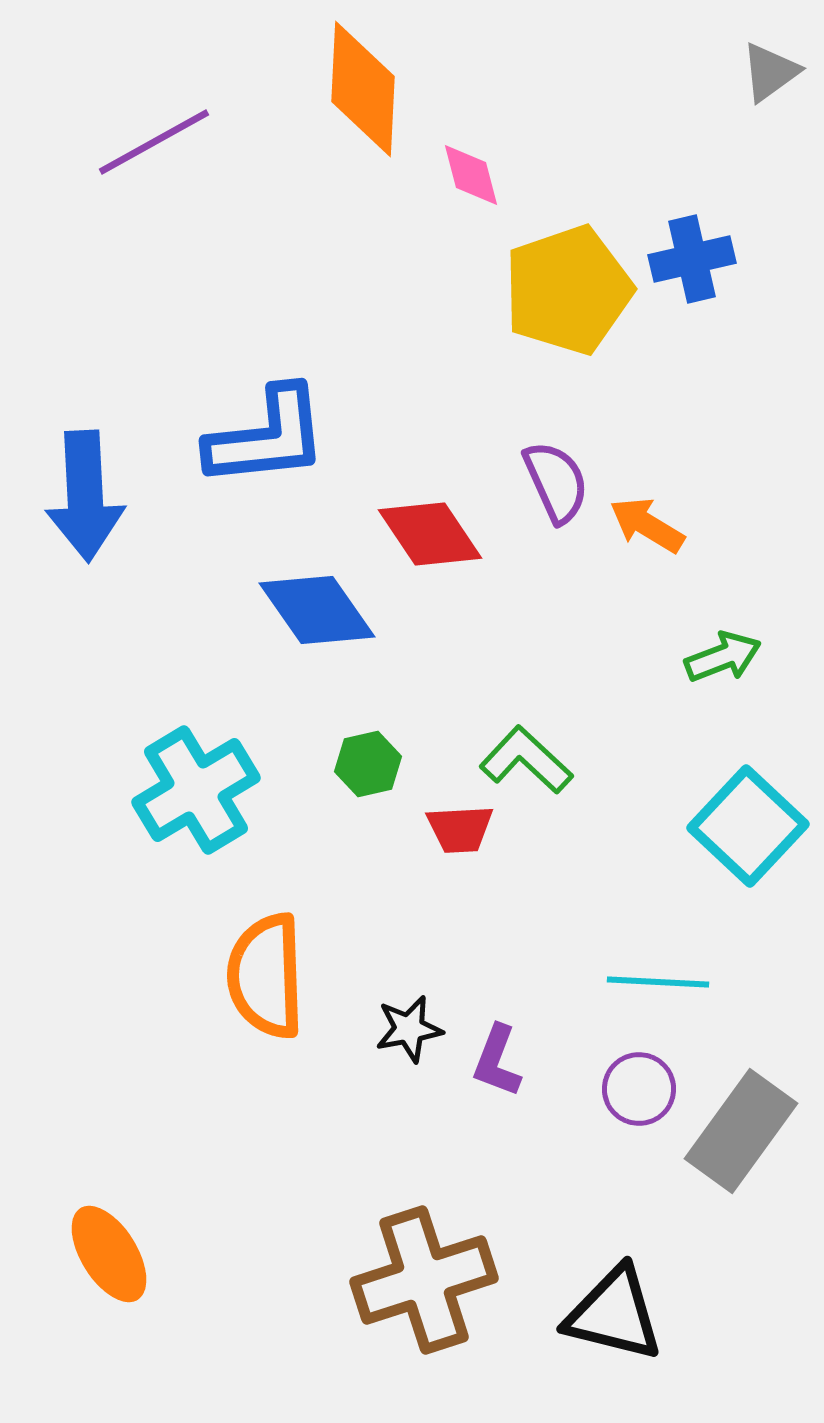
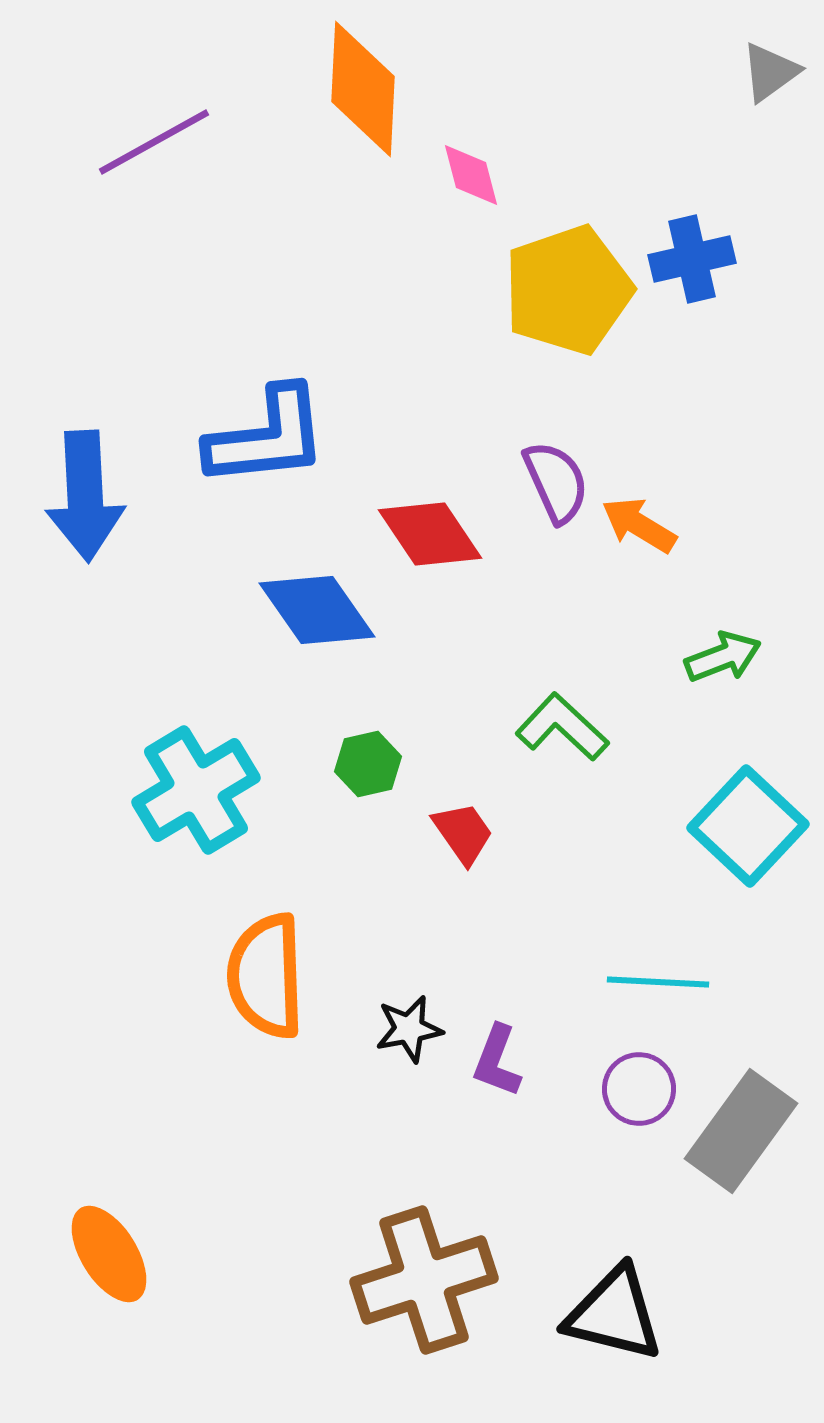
orange arrow: moved 8 px left
green L-shape: moved 36 px right, 33 px up
red trapezoid: moved 3 px right, 4 px down; rotated 122 degrees counterclockwise
